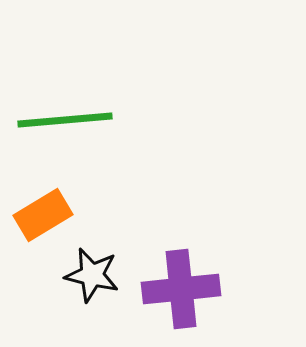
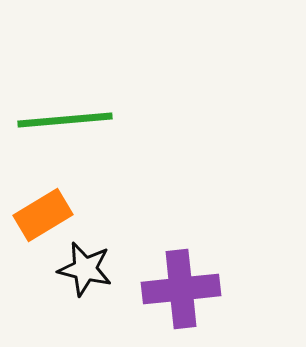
black star: moved 7 px left, 6 px up
